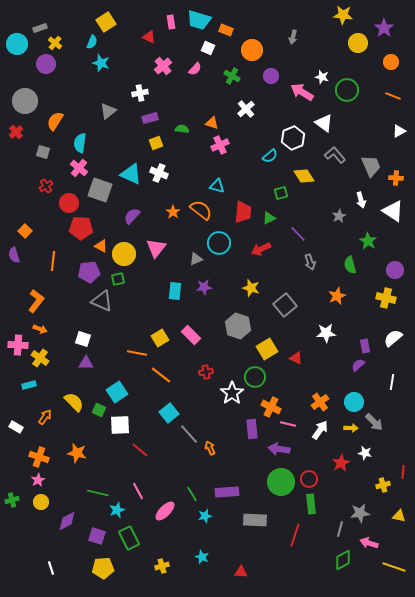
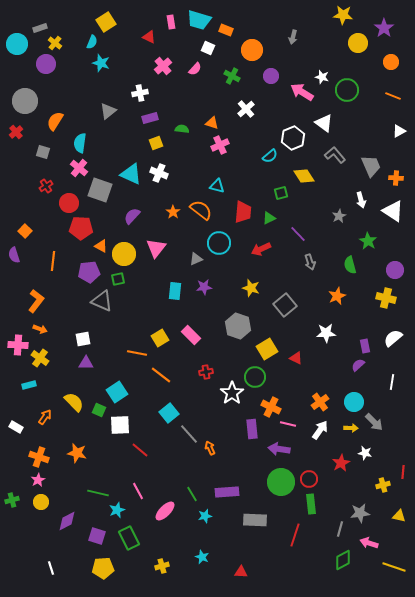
white square at (83, 339): rotated 28 degrees counterclockwise
